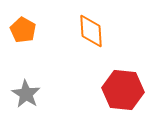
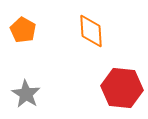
red hexagon: moved 1 px left, 2 px up
